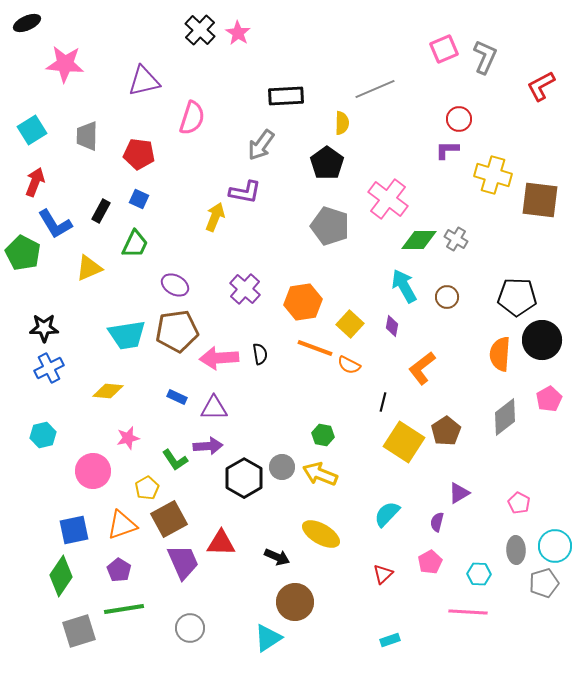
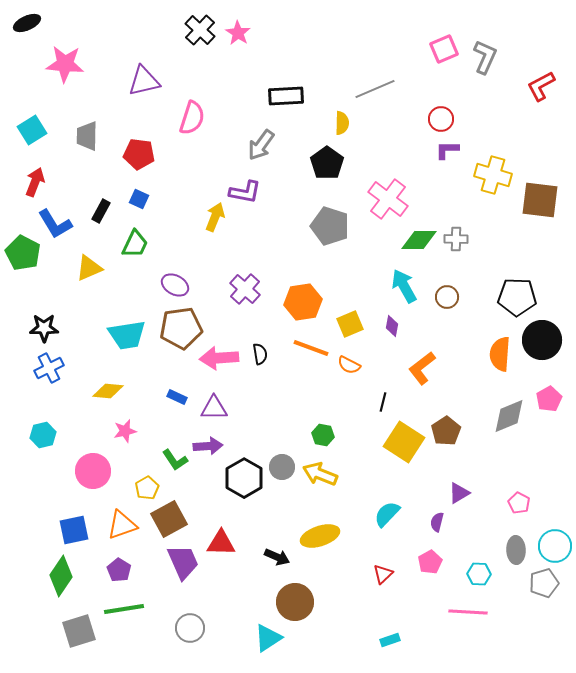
red circle at (459, 119): moved 18 px left
gray cross at (456, 239): rotated 30 degrees counterclockwise
yellow square at (350, 324): rotated 24 degrees clockwise
brown pentagon at (177, 331): moved 4 px right, 3 px up
orange line at (315, 348): moved 4 px left
gray diamond at (505, 417): moved 4 px right, 1 px up; rotated 15 degrees clockwise
pink star at (128, 438): moved 3 px left, 7 px up
yellow ellipse at (321, 534): moved 1 px left, 2 px down; rotated 48 degrees counterclockwise
